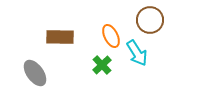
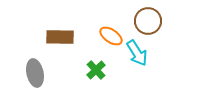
brown circle: moved 2 px left, 1 px down
orange ellipse: rotated 30 degrees counterclockwise
green cross: moved 6 px left, 5 px down
gray ellipse: rotated 24 degrees clockwise
